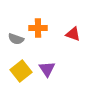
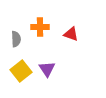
orange cross: moved 2 px right, 1 px up
red triangle: moved 2 px left
gray semicircle: rotated 112 degrees counterclockwise
